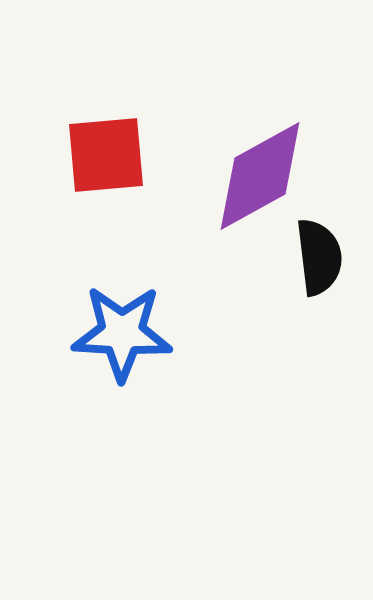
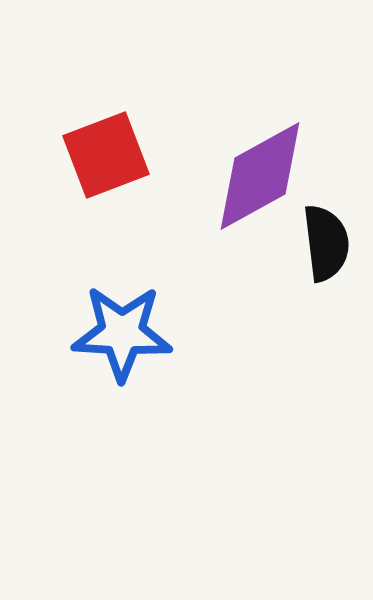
red square: rotated 16 degrees counterclockwise
black semicircle: moved 7 px right, 14 px up
